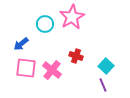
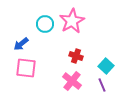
pink star: moved 4 px down
pink cross: moved 20 px right, 11 px down
purple line: moved 1 px left
